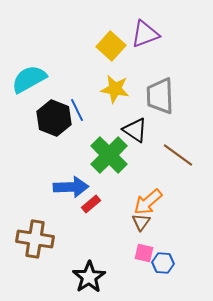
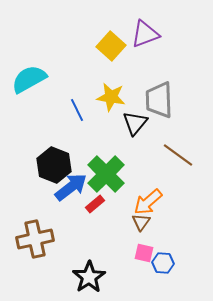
yellow star: moved 4 px left, 8 px down
gray trapezoid: moved 1 px left, 4 px down
black hexagon: moved 47 px down
black triangle: moved 7 px up; rotated 36 degrees clockwise
green cross: moved 3 px left, 19 px down
blue arrow: rotated 36 degrees counterclockwise
red rectangle: moved 4 px right
brown cross: rotated 21 degrees counterclockwise
